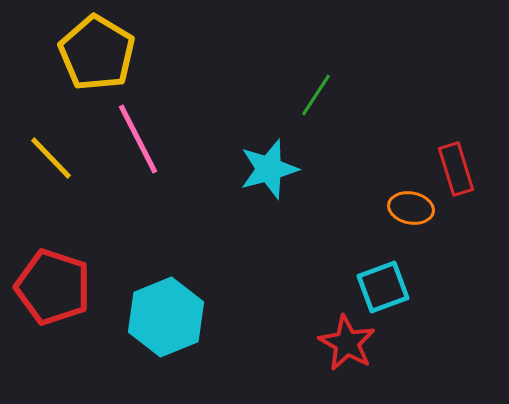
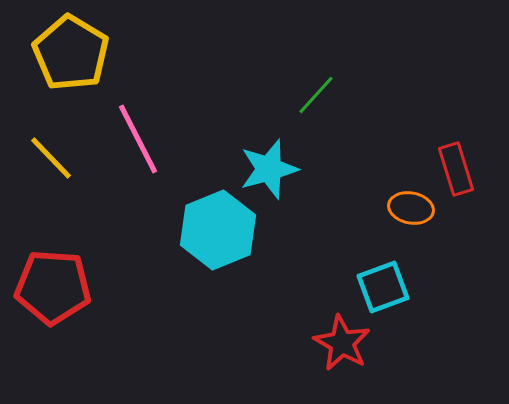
yellow pentagon: moved 26 px left
green line: rotated 9 degrees clockwise
red pentagon: rotated 14 degrees counterclockwise
cyan hexagon: moved 52 px right, 87 px up
red star: moved 5 px left
